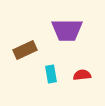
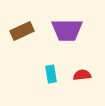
brown rectangle: moved 3 px left, 19 px up
